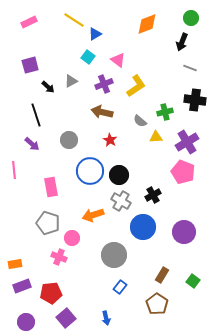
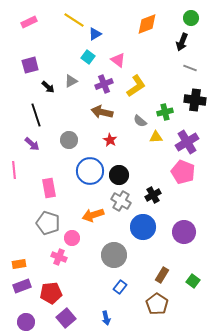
pink rectangle at (51, 187): moved 2 px left, 1 px down
orange rectangle at (15, 264): moved 4 px right
